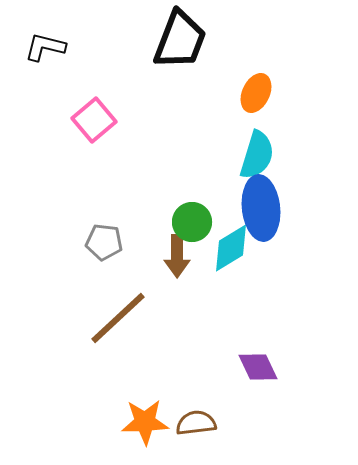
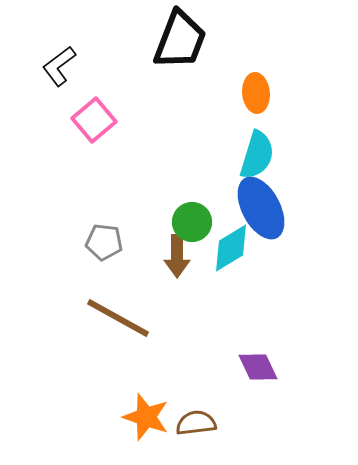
black L-shape: moved 14 px right, 19 px down; rotated 51 degrees counterclockwise
orange ellipse: rotated 30 degrees counterclockwise
blue ellipse: rotated 22 degrees counterclockwise
brown line: rotated 72 degrees clockwise
orange star: moved 1 px right, 5 px up; rotated 21 degrees clockwise
